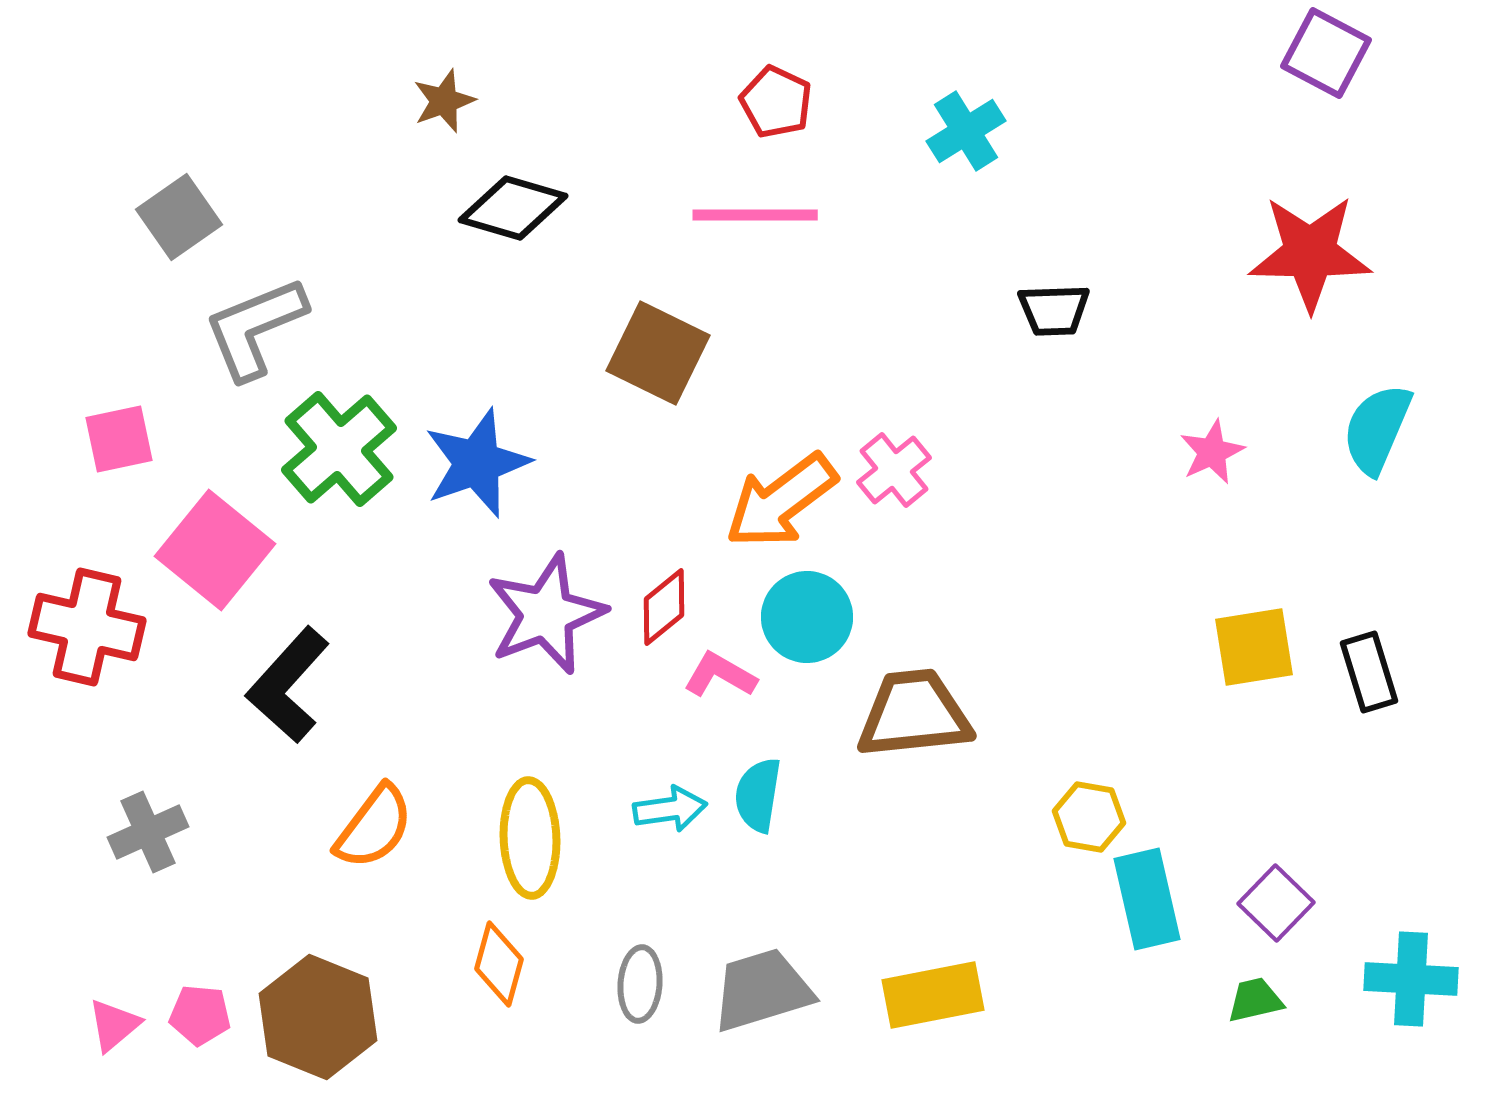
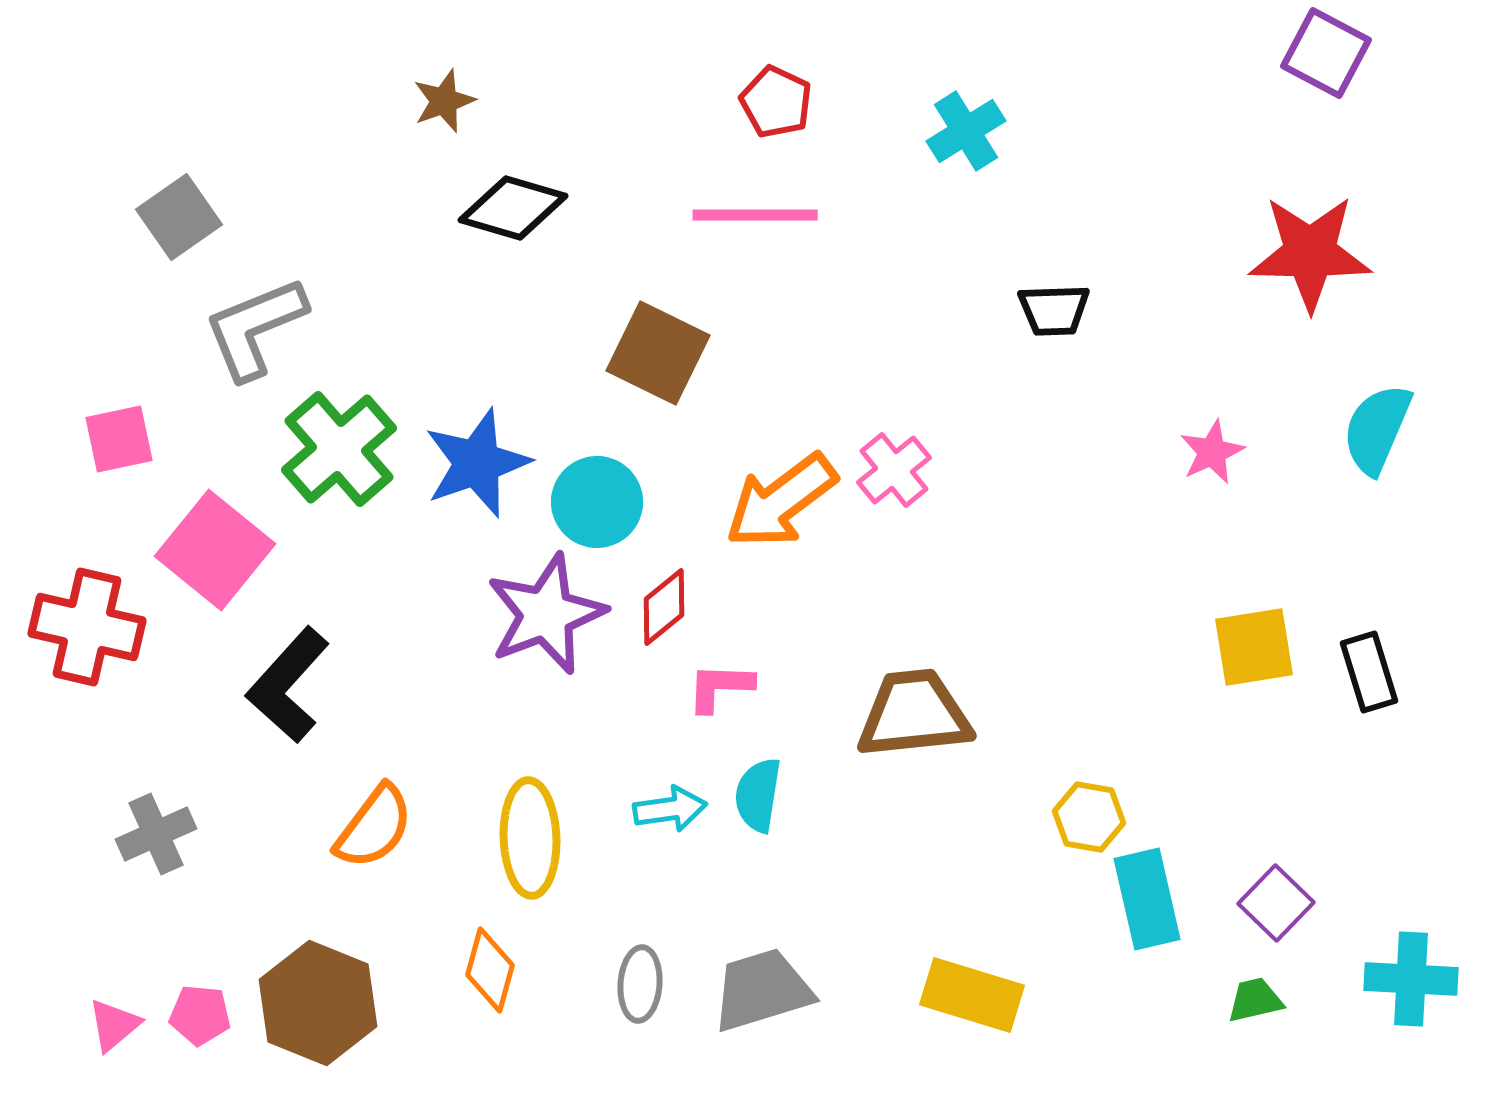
cyan circle at (807, 617): moved 210 px left, 115 px up
pink L-shape at (720, 675): moved 12 px down; rotated 28 degrees counterclockwise
gray cross at (148, 832): moved 8 px right, 2 px down
orange diamond at (499, 964): moved 9 px left, 6 px down
yellow rectangle at (933, 995): moved 39 px right; rotated 28 degrees clockwise
brown hexagon at (318, 1017): moved 14 px up
